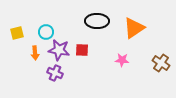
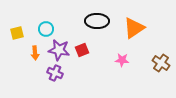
cyan circle: moved 3 px up
red square: rotated 24 degrees counterclockwise
